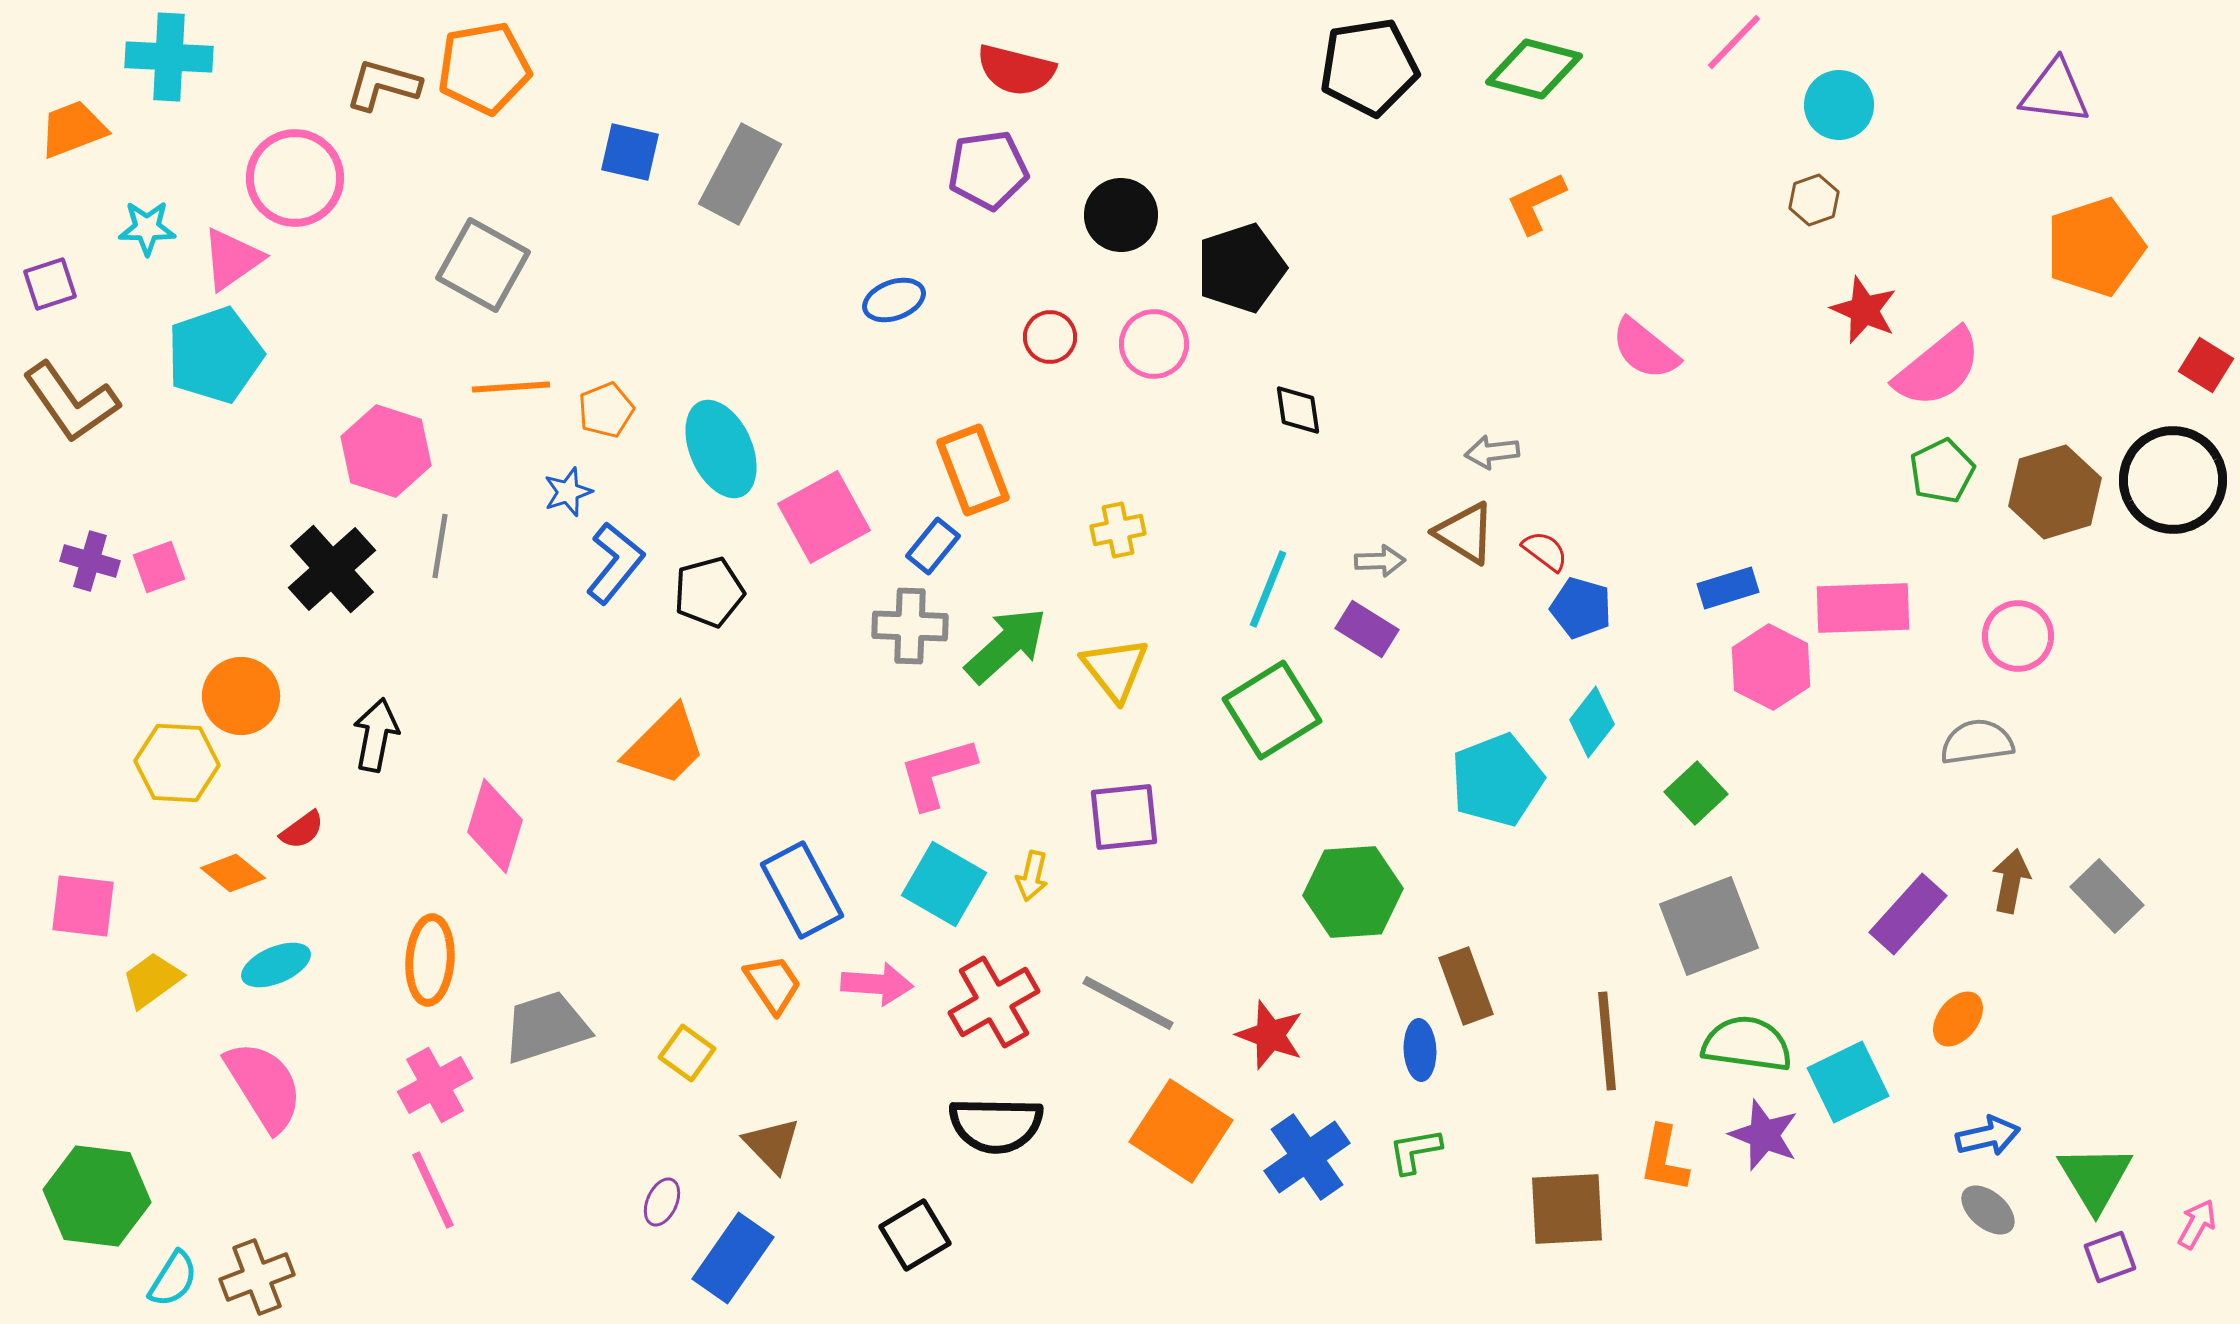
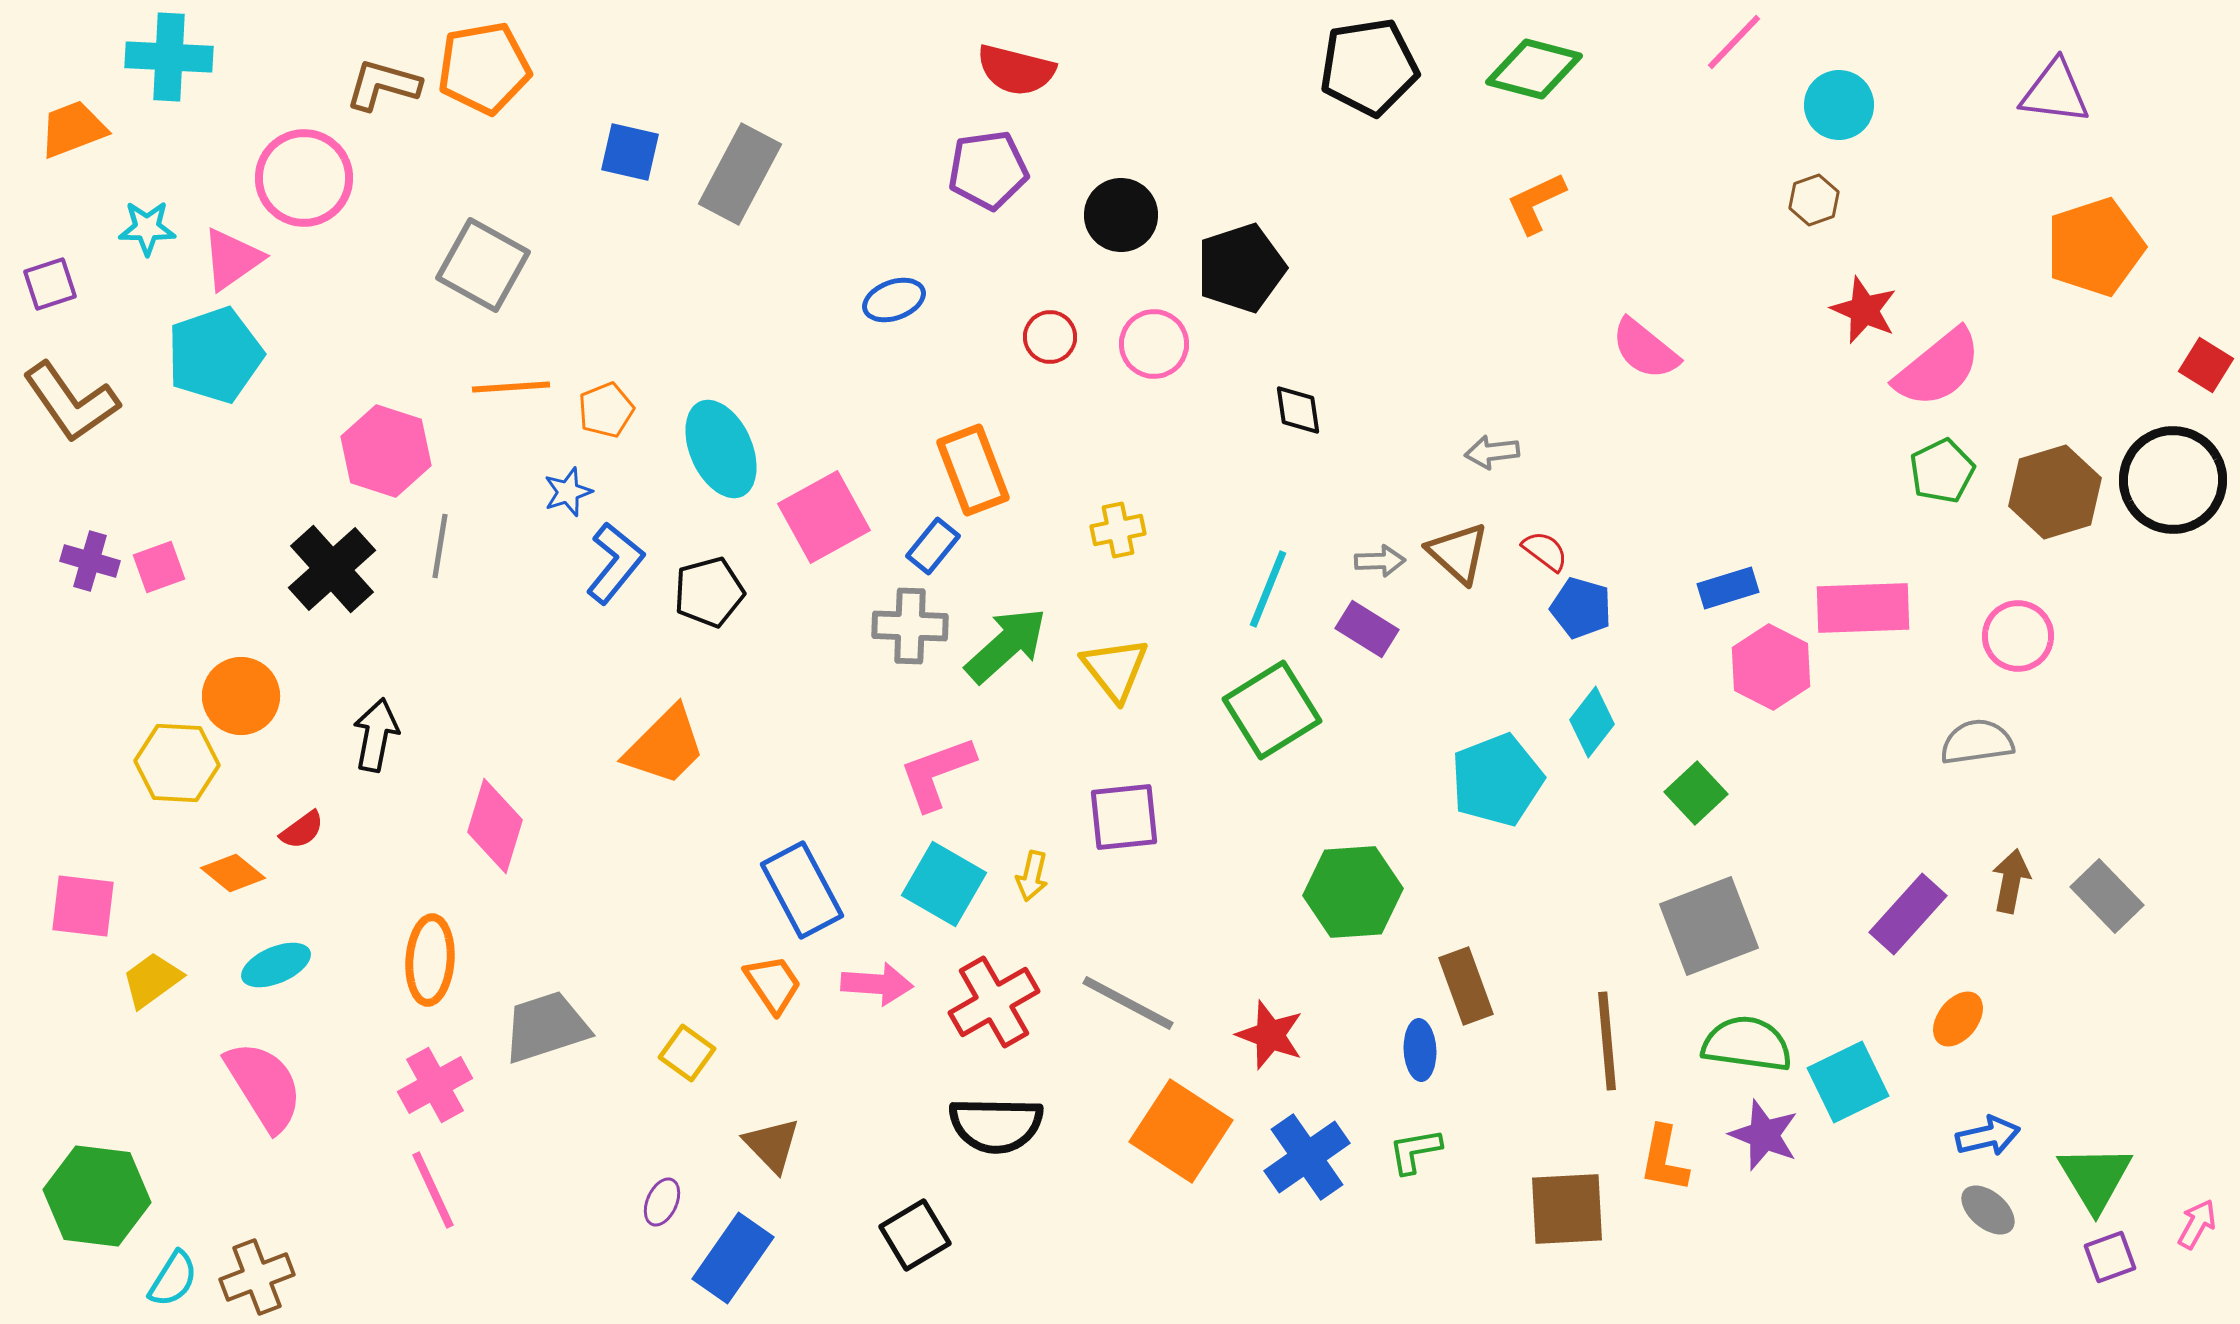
pink circle at (295, 178): moved 9 px right
brown triangle at (1465, 533): moved 7 px left, 20 px down; rotated 10 degrees clockwise
pink L-shape at (937, 773): rotated 4 degrees counterclockwise
